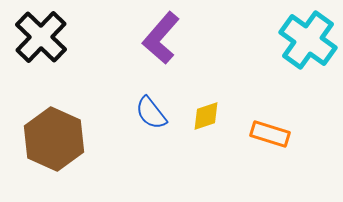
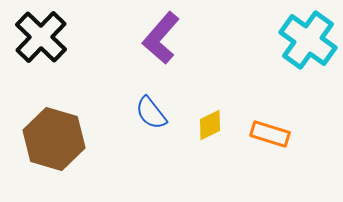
yellow diamond: moved 4 px right, 9 px down; rotated 8 degrees counterclockwise
brown hexagon: rotated 8 degrees counterclockwise
